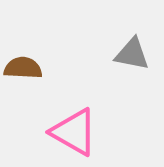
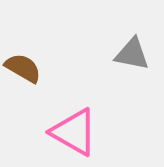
brown semicircle: rotated 27 degrees clockwise
